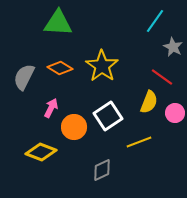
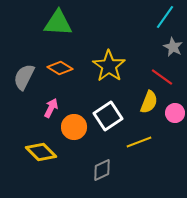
cyan line: moved 10 px right, 4 px up
yellow star: moved 7 px right
yellow diamond: rotated 24 degrees clockwise
